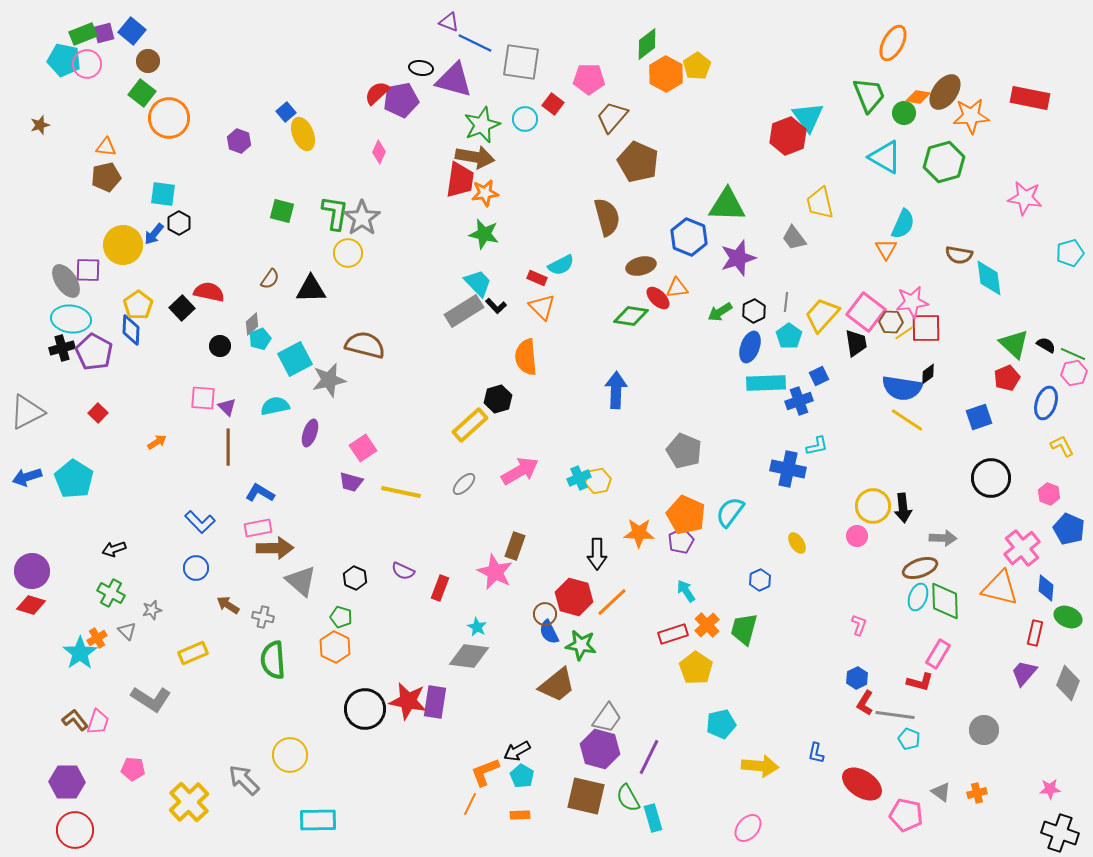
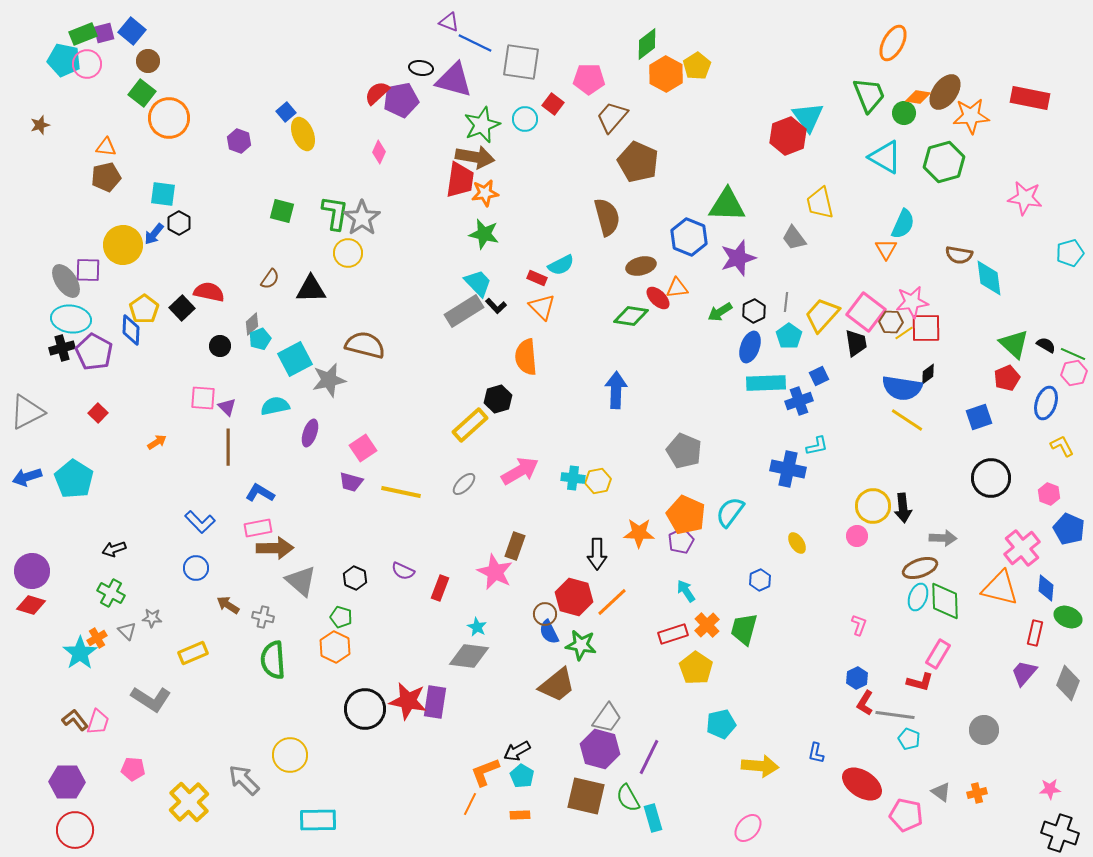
yellow pentagon at (138, 305): moved 6 px right, 4 px down
cyan cross at (579, 478): moved 6 px left; rotated 30 degrees clockwise
gray star at (152, 610): moved 8 px down; rotated 18 degrees clockwise
